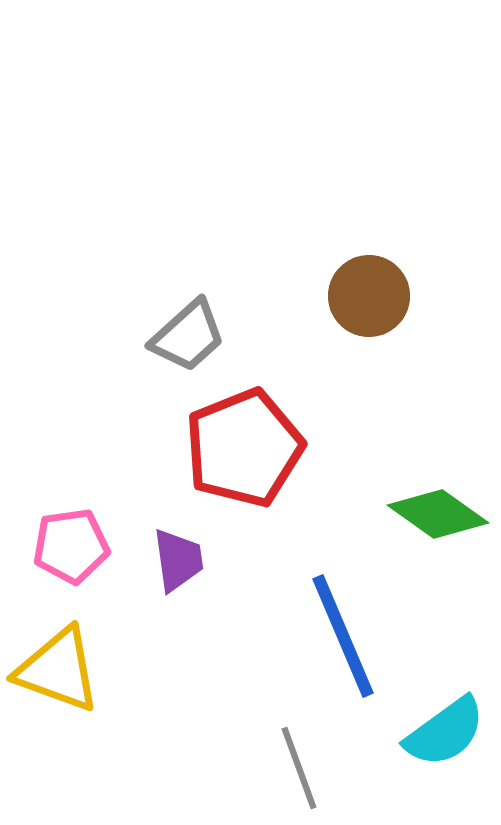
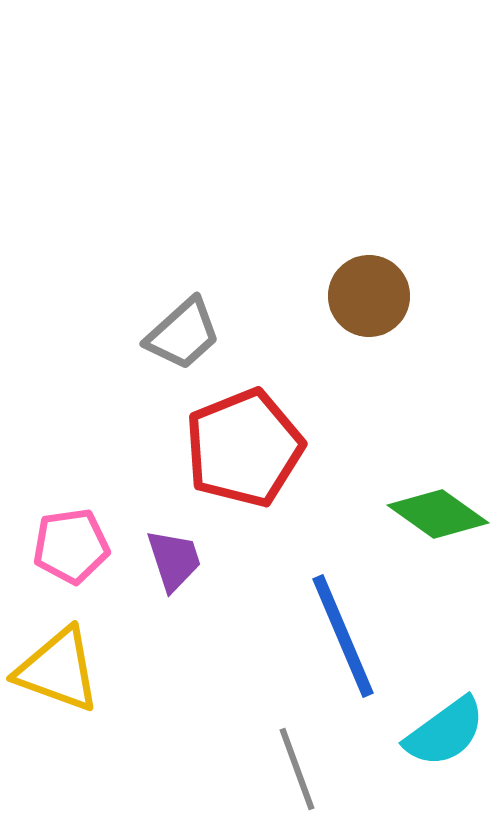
gray trapezoid: moved 5 px left, 2 px up
purple trapezoid: moved 4 px left; rotated 10 degrees counterclockwise
gray line: moved 2 px left, 1 px down
